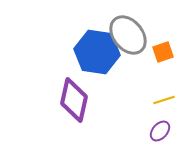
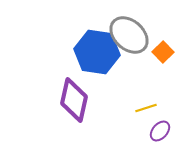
gray ellipse: moved 1 px right; rotated 9 degrees counterclockwise
orange square: rotated 25 degrees counterclockwise
yellow line: moved 18 px left, 8 px down
